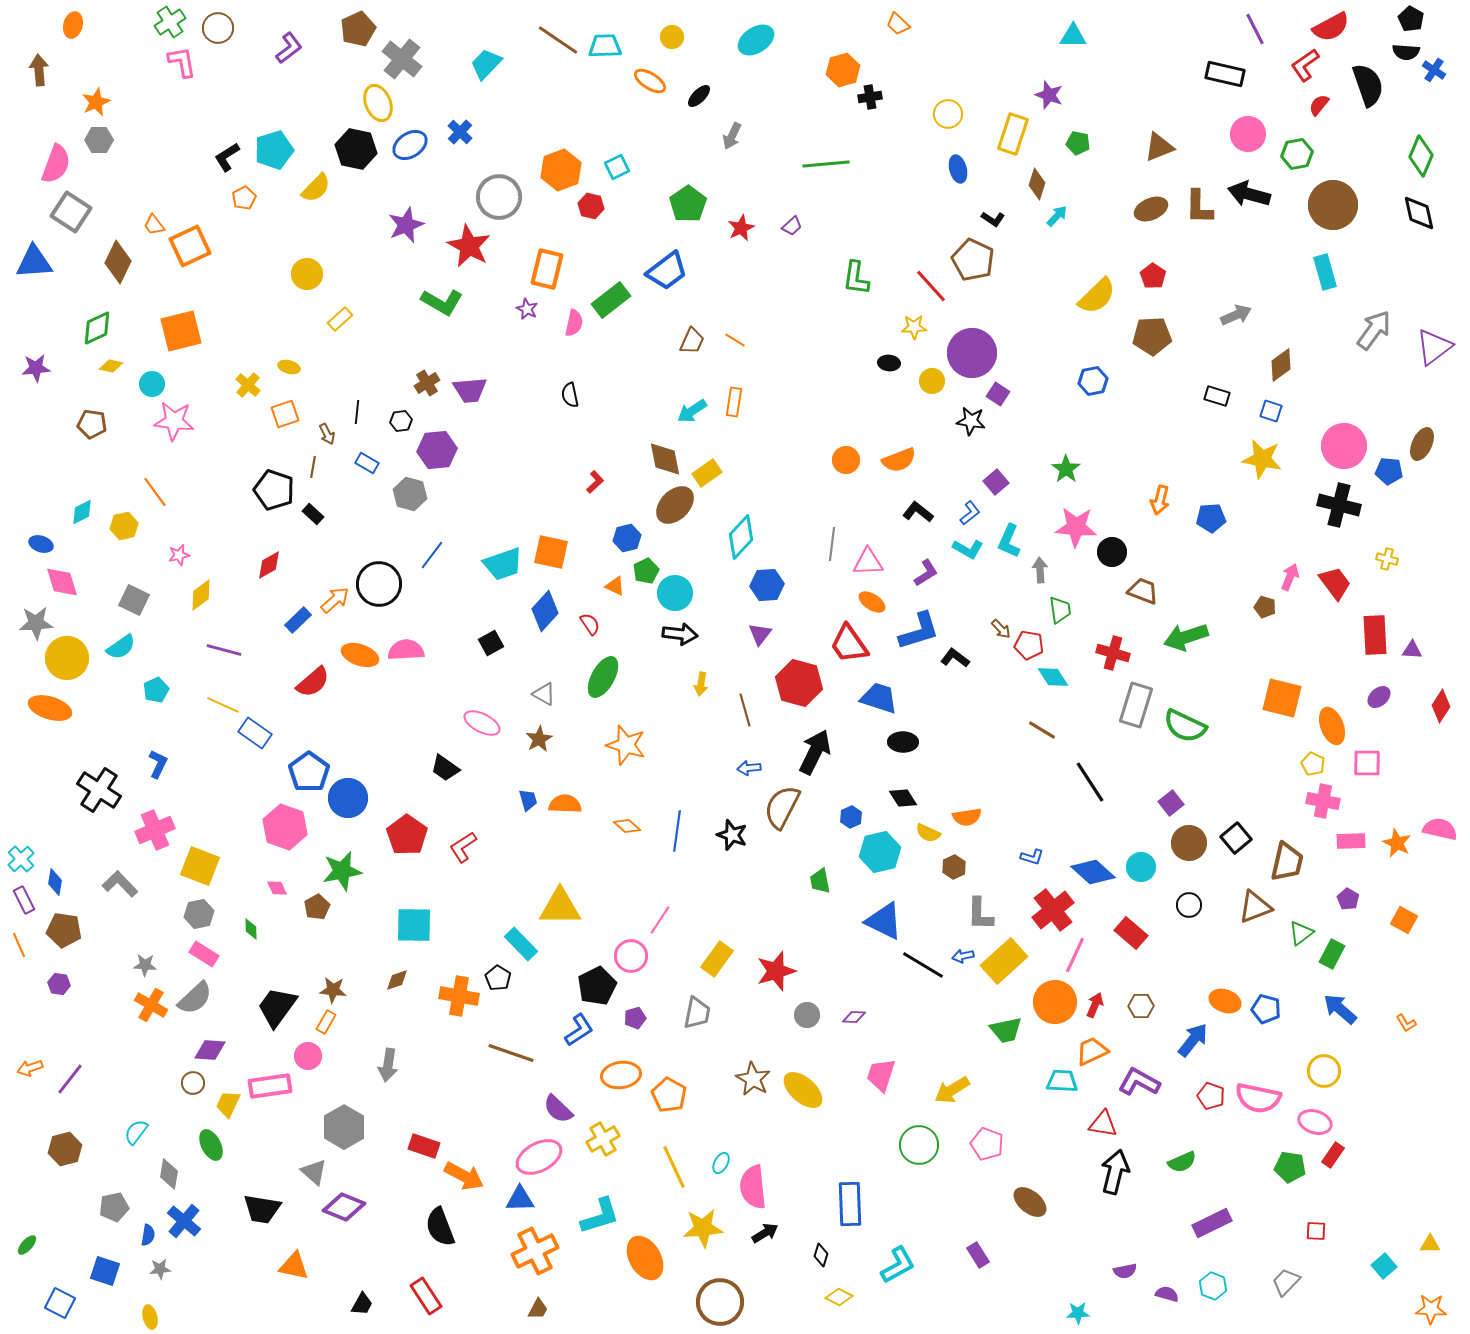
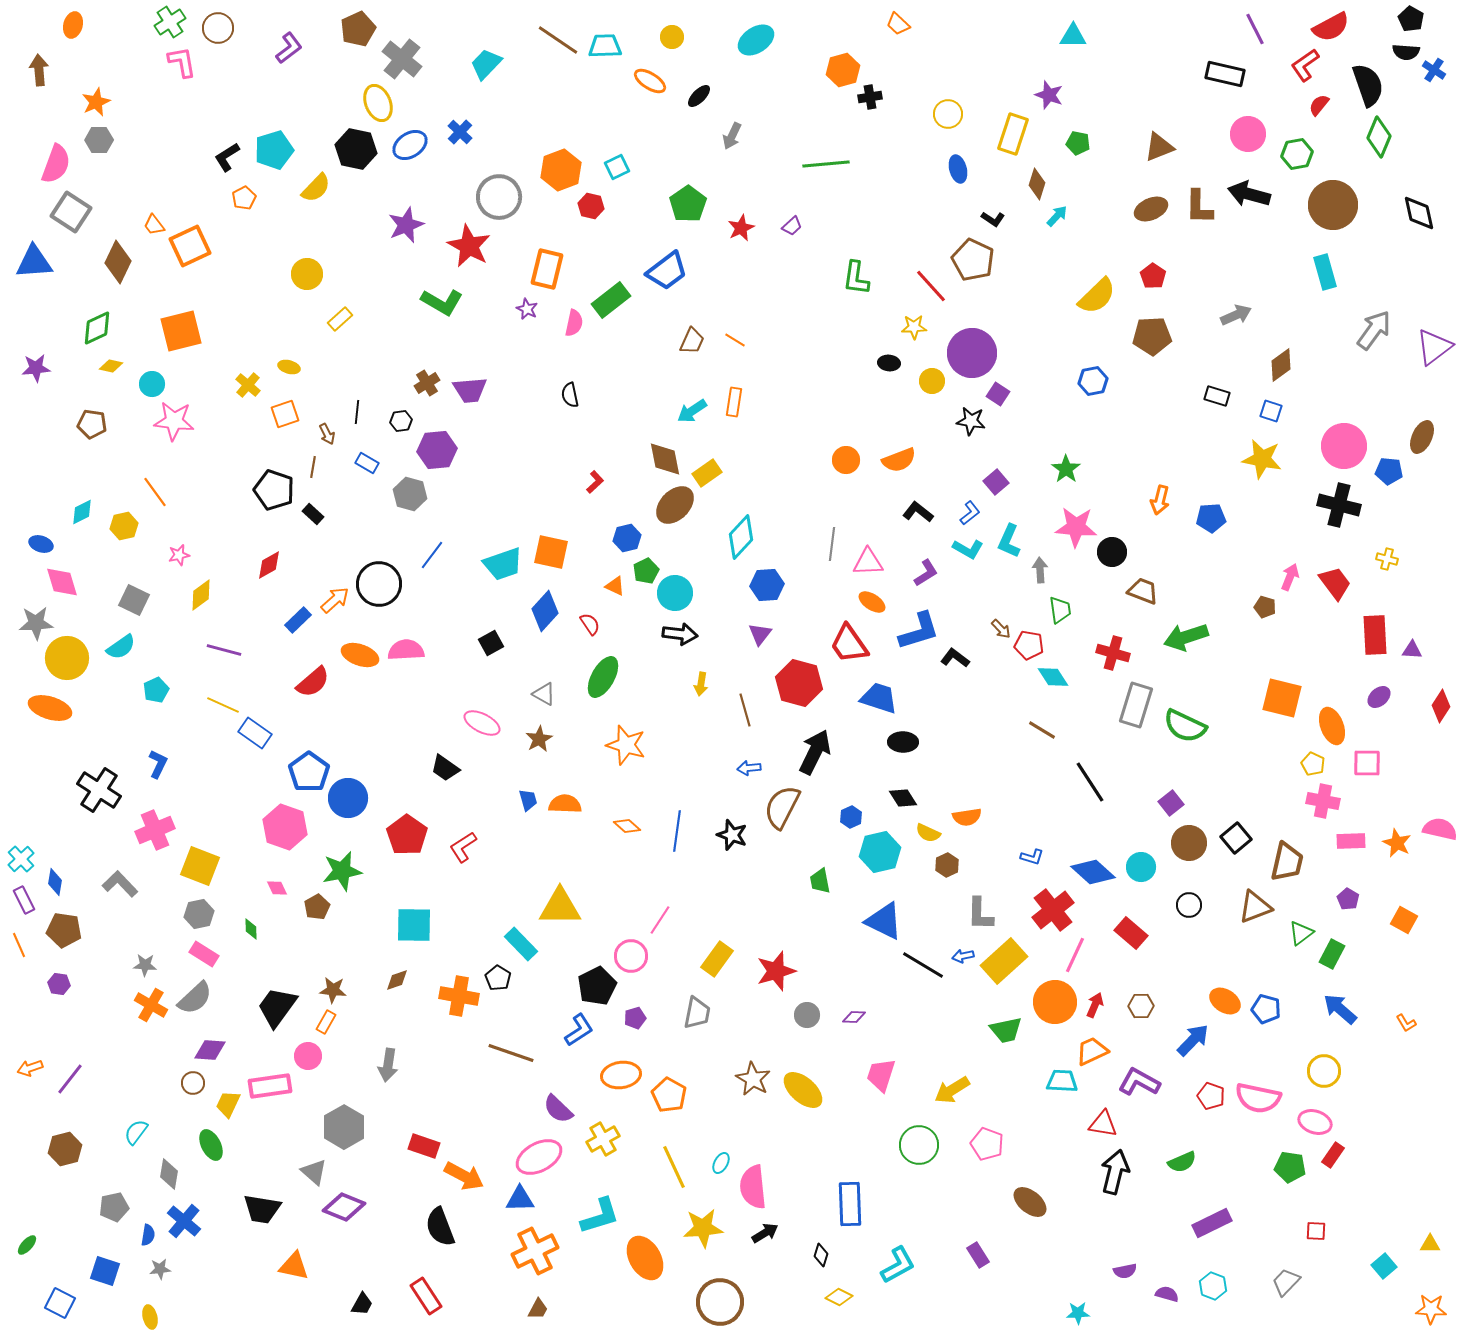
green diamond at (1421, 156): moved 42 px left, 19 px up
brown ellipse at (1422, 444): moved 7 px up
brown hexagon at (954, 867): moved 7 px left, 2 px up
orange ellipse at (1225, 1001): rotated 12 degrees clockwise
blue arrow at (1193, 1040): rotated 6 degrees clockwise
